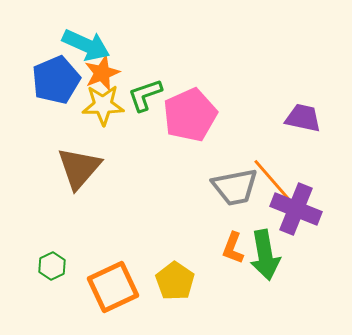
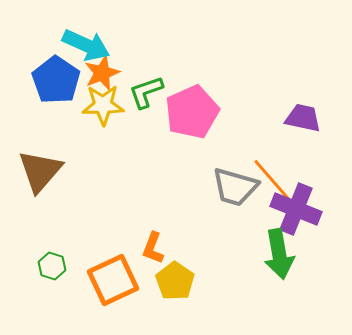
blue pentagon: rotated 15 degrees counterclockwise
green L-shape: moved 1 px right, 3 px up
pink pentagon: moved 2 px right, 3 px up
brown triangle: moved 39 px left, 3 px down
gray trapezoid: rotated 27 degrees clockwise
orange L-shape: moved 80 px left
green arrow: moved 14 px right, 1 px up
green hexagon: rotated 16 degrees counterclockwise
orange square: moved 7 px up
